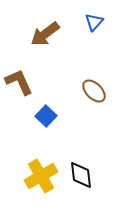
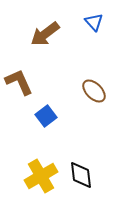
blue triangle: rotated 24 degrees counterclockwise
blue square: rotated 10 degrees clockwise
